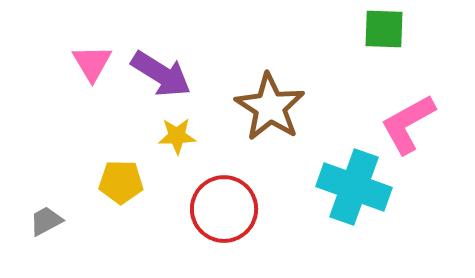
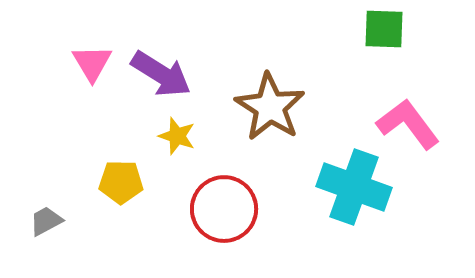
pink L-shape: rotated 82 degrees clockwise
yellow star: rotated 21 degrees clockwise
